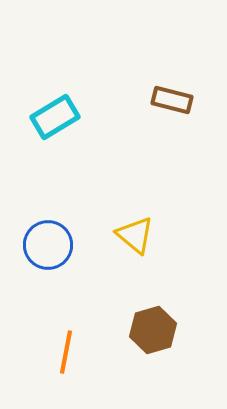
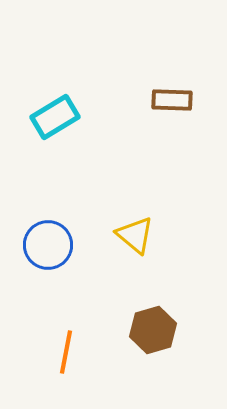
brown rectangle: rotated 12 degrees counterclockwise
